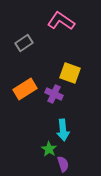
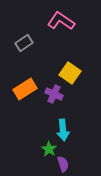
yellow square: rotated 15 degrees clockwise
